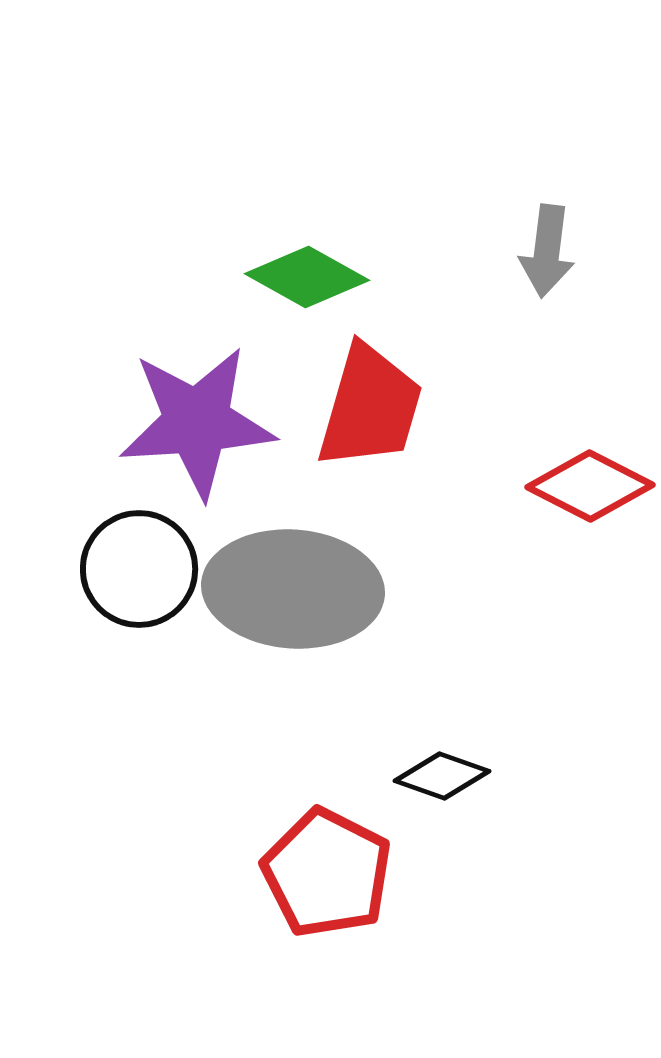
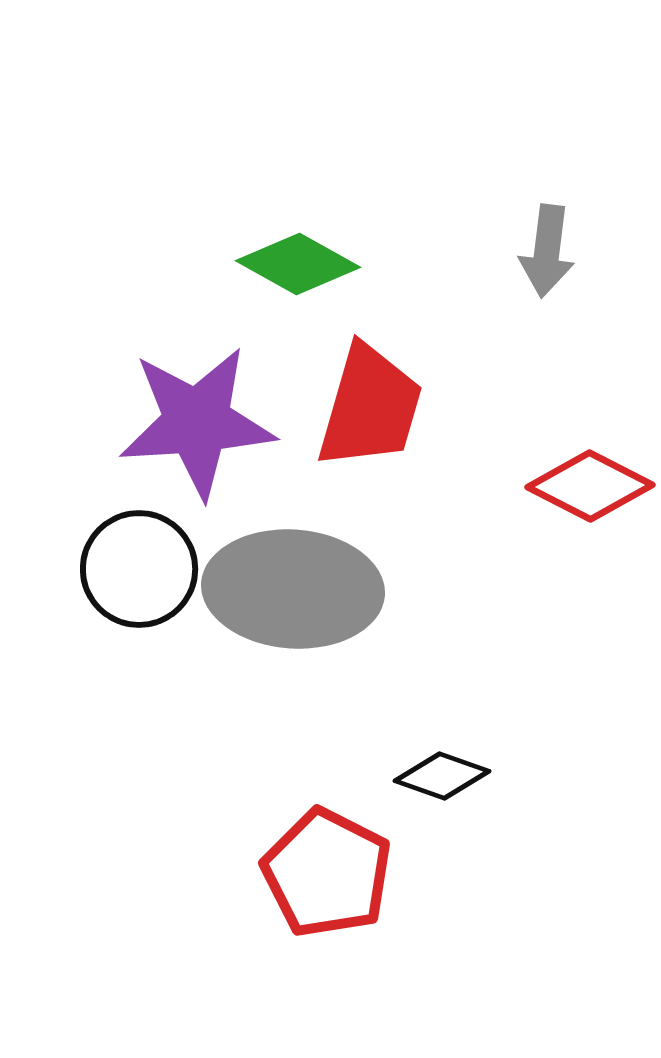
green diamond: moved 9 px left, 13 px up
